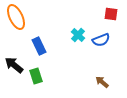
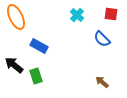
cyan cross: moved 1 px left, 20 px up
blue semicircle: moved 1 px right, 1 px up; rotated 66 degrees clockwise
blue rectangle: rotated 36 degrees counterclockwise
